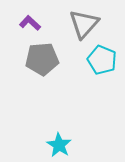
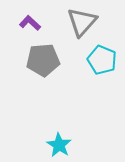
gray triangle: moved 2 px left, 2 px up
gray pentagon: moved 1 px right, 1 px down
